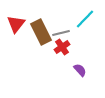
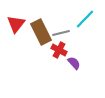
red cross: moved 3 px left, 3 px down; rotated 28 degrees counterclockwise
purple semicircle: moved 6 px left, 7 px up
